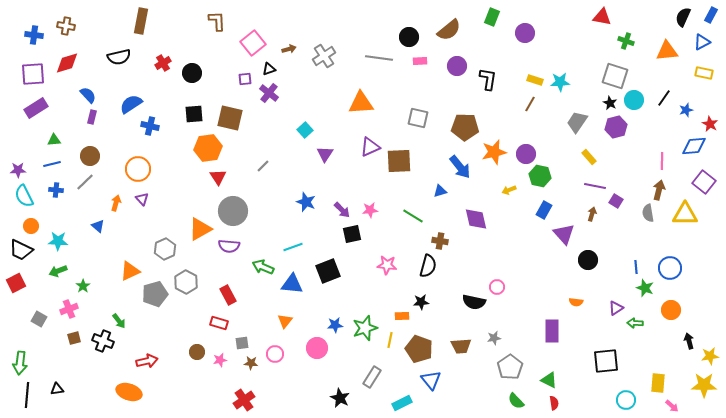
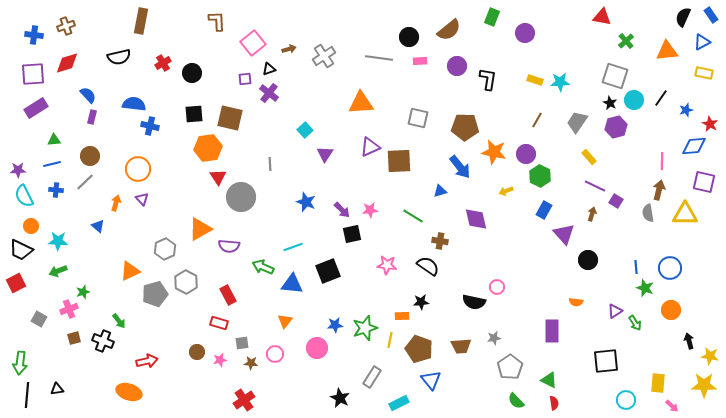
blue rectangle at (711, 15): rotated 63 degrees counterclockwise
brown cross at (66, 26): rotated 30 degrees counterclockwise
green cross at (626, 41): rotated 28 degrees clockwise
black line at (664, 98): moved 3 px left
blue semicircle at (131, 104): moved 3 px right; rotated 40 degrees clockwise
brown line at (530, 104): moved 7 px right, 16 px down
orange star at (494, 152): rotated 25 degrees clockwise
gray line at (263, 166): moved 7 px right, 2 px up; rotated 48 degrees counterclockwise
green hexagon at (540, 176): rotated 15 degrees clockwise
purple square at (704, 182): rotated 25 degrees counterclockwise
purple line at (595, 186): rotated 15 degrees clockwise
yellow arrow at (509, 190): moved 3 px left, 1 px down
gray circle at (233, 211): moved 8 px right, 14 px up
black semicircle at (428, 266): rotated 70 degrees counterclockwise
green star at (83, 286): moved 6 px down; rotated 16 degrees clockwise
purple triangle at (616, 308): moved 1 px left, 3 px down
green arrow at (635, 323): rotated 126 degrees counterclockwise
yellow star at (710, 356): rotated 18 degrees clockwise
cyan rectangle at (402, 403): moved 3 px left
